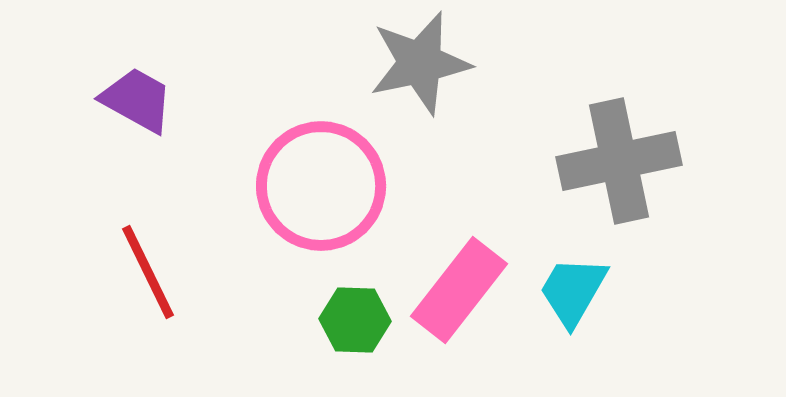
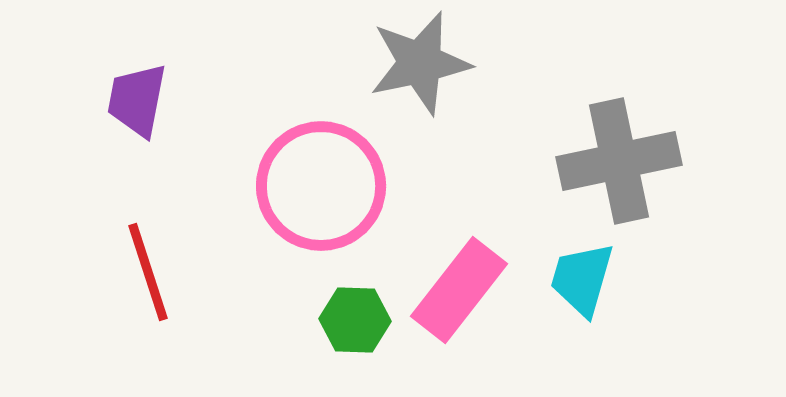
purple trapezoid: rotated 108 degrees counterclockwise
red line: rotated 8 degrees clockwise
cyan trapezoid: moved 9 px right, 12 px up; rotated 14 degrees counterclockwise
